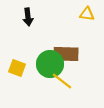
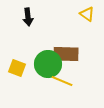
yellow triangle: rotated 28 degrees clockwise
green circle: moved 2 px left
yellow line: rotated 15 degrees counterclockwise
